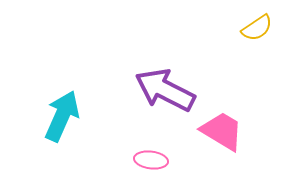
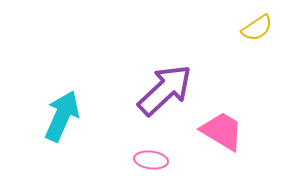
purple arrow: rotated 110 degrees clockwise
